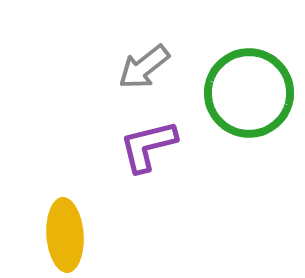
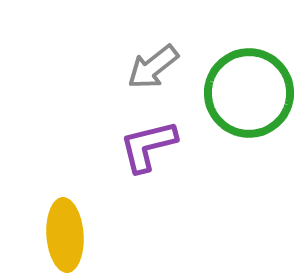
gray arrow: moved 9 px right
